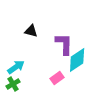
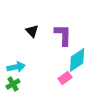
black triangle: moved 1 px right; rotated 32 degrees clockwise
purple L-shape: moved 1 px left, 9 px up
cyan arrow: rotated 24 degrees clockwise
pink rectangle: moved 8 px right
